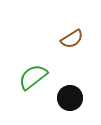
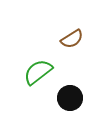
green semicircle: moved 5 px right, 5 px up
